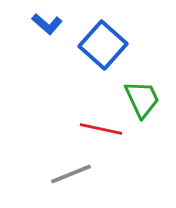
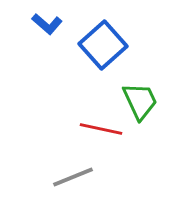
blue square: rotated 6 degrees clockwise
green trapezoid: moved 2 px left, 2 px down
gray line: moved 2 px right, 3 px down
